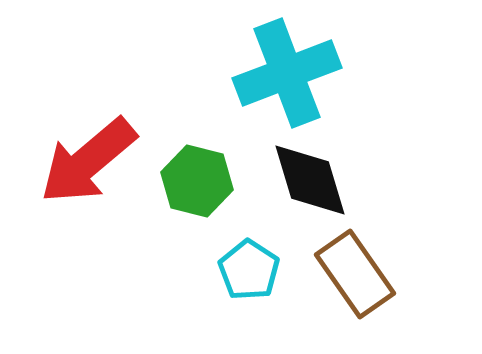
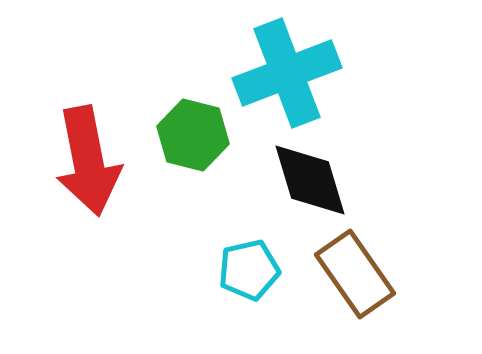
red arrow: rotated 61 degrees counterclockwise
green hexagon: moved 4 px left, 46 px up
cyan pentagon: rotated 26 degrees clockwise
